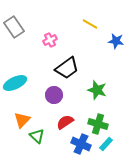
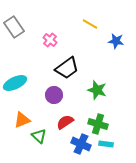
pink cross: rotated 24 degrees counterclockwise
orange triangle: rotated 24 degrees clockwise
green triangle: moved 2 px right
cyan rectangle: rotated 56 degrees clockwise
